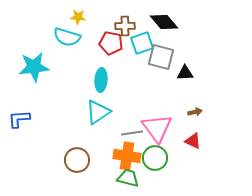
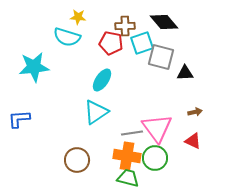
cyan ellipse: moved 1 px right; rotated 30 degrees clockwise
cyan triangle: moved 2 px left
